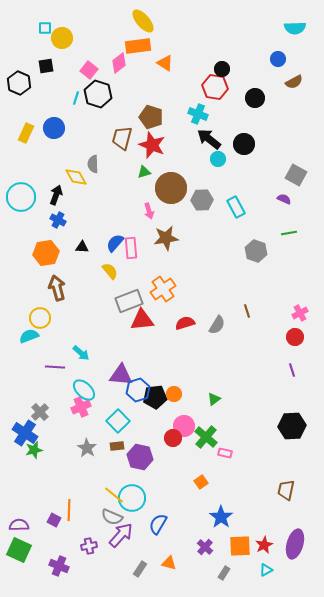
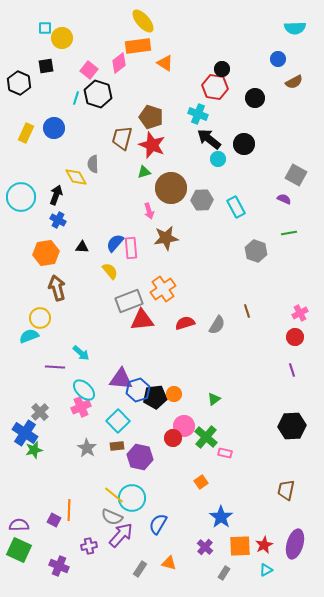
purple triangle at (121, 375): moved 4 px down
